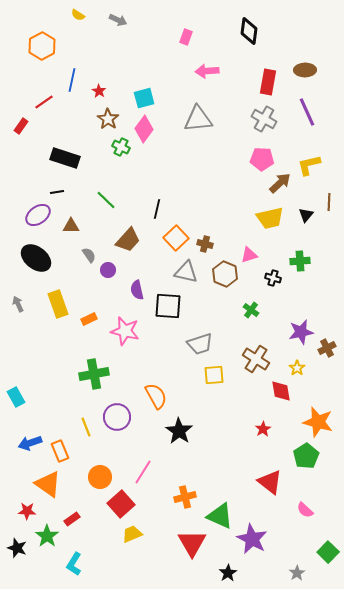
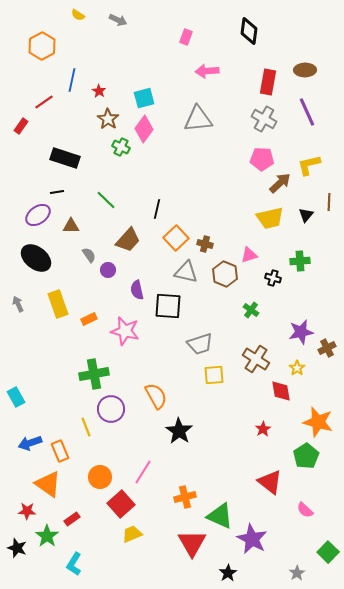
purple circle at (117, 417): moved 6 px left, 8 px up
